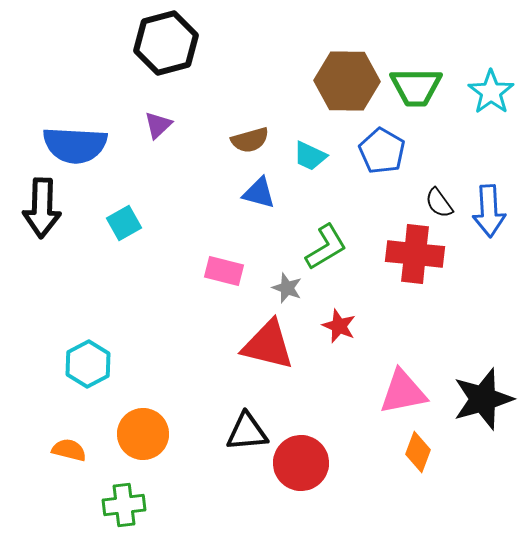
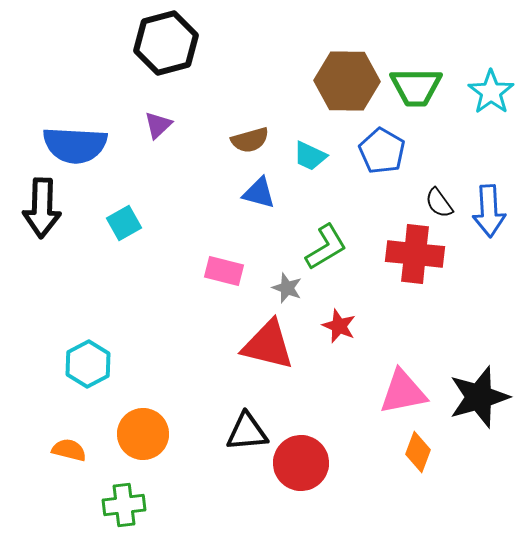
black star: moved 4 px left, 2 px up
